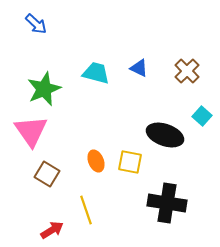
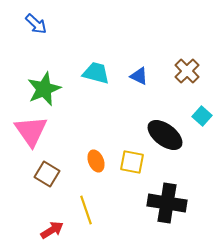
blue triangle: moved 8 px down
black ellipse: rotated 18 degrees clockwise
yellow square: moved 2 px right
